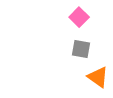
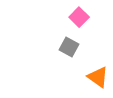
gray square: moved 12 px left, 2 px up; rotated 18 degrees clockwise
